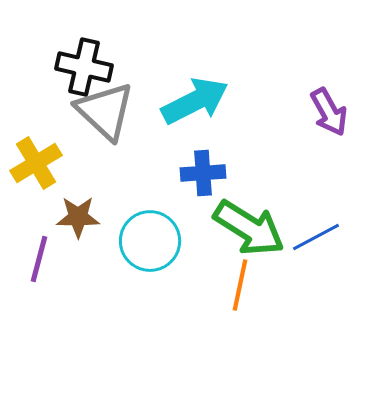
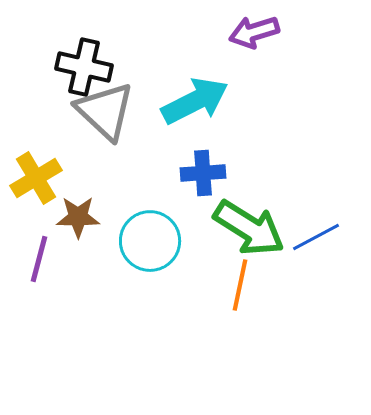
purple arrow: moved 75 px left, 80 px up; rotated 102 degrees clockwise
yellow cross: moved 15 px down
